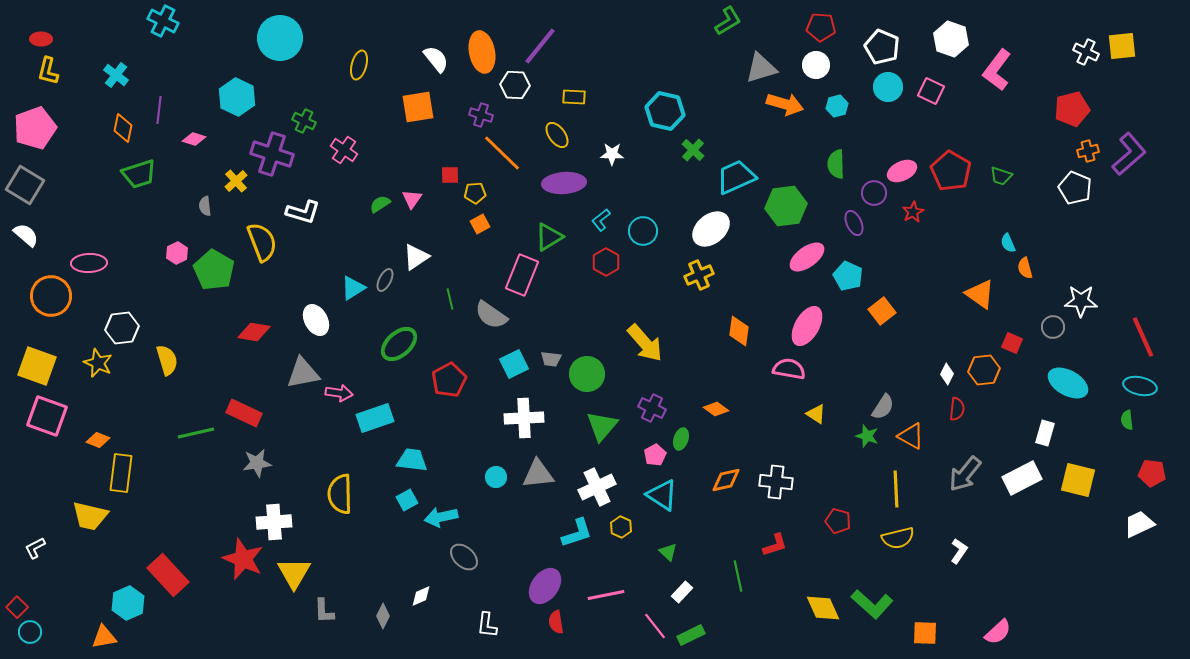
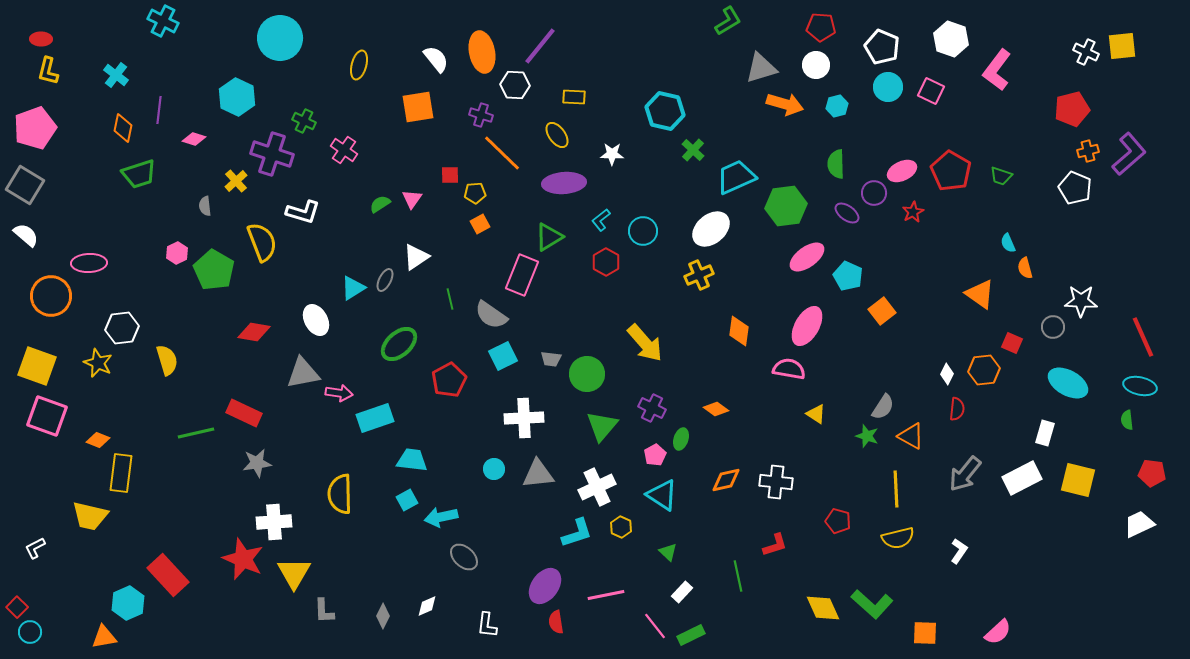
purple ellipse at (854, 223): moved 7 px left, 10 px up; rotated 30 degrees counterclockwise
cyan square at (514, 364): moved 11 px left, 8 px up
cyan circle at (496, 477): moved 2 px left, 8 px up
white diamond at (421, 596): moved 6 px right, 10 px down
